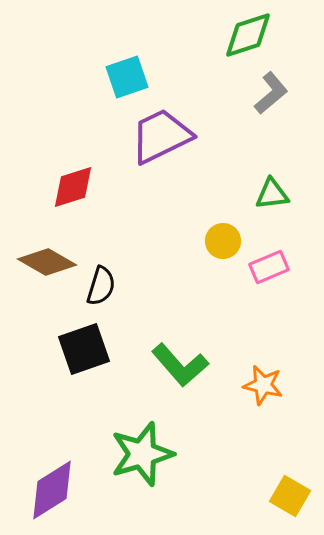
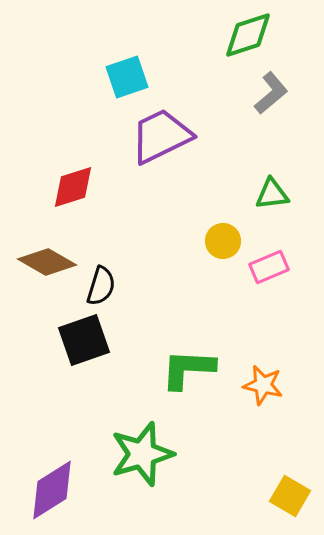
black square: moved 9 px up
green L-shape: moved 8 px right, 4 px down; rotated 134 degrees clockwise
